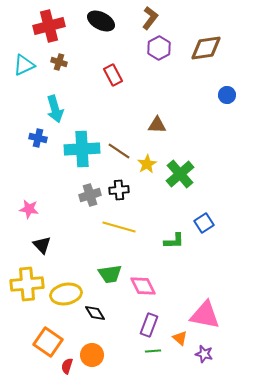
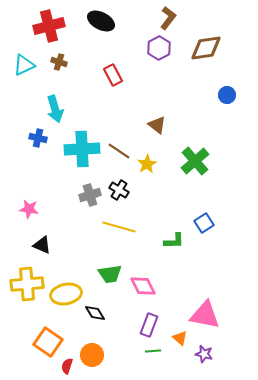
brown L-shape: moved 18 px right
brown triangle: rotated 36 degrees clockwise
green cross: moved 15 px right, 13 px up
black cross: rotated 36 degrees clockwise
black triangle: rotated 24 degrees counterclockwise
